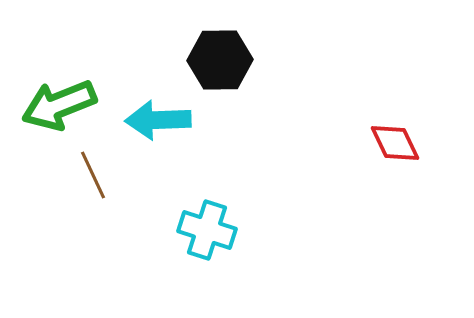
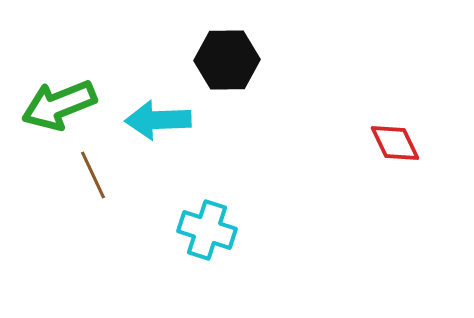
black hexagon: moved 7 px right
